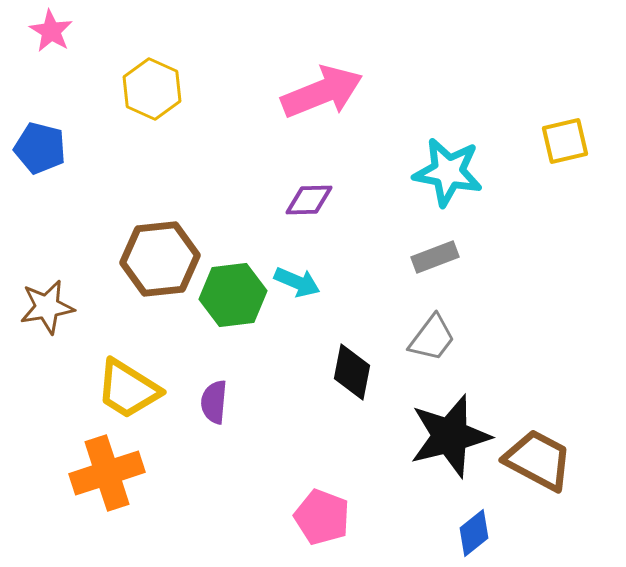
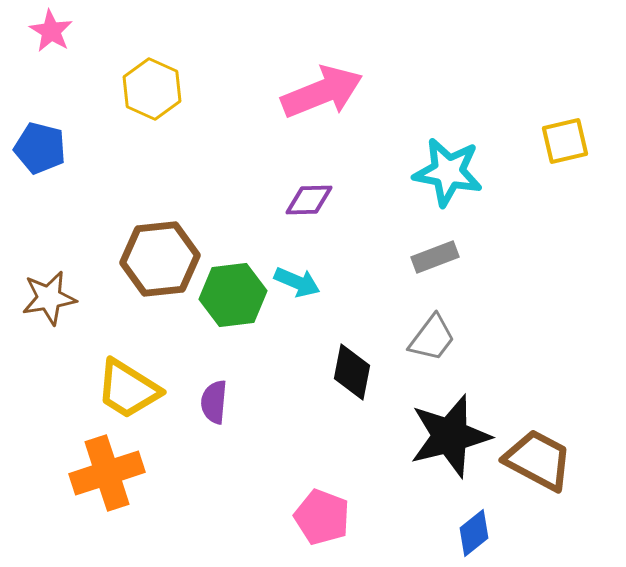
brown star: moved 2 px right, 9 px up
